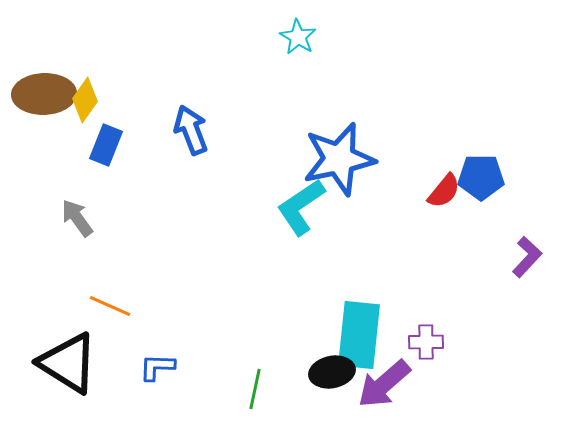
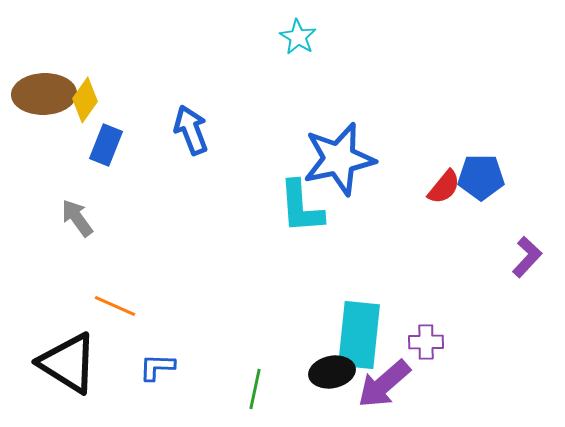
red semicircle: moved 4 px up
cyan L-shape: rotated 60 degrees counterclockwise
orange line: moved 5 px right
